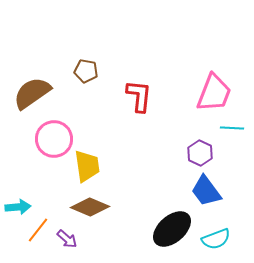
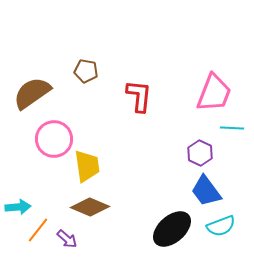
cyan semicircle: moved 5 px right, 13 px up
